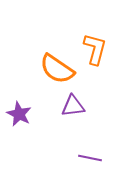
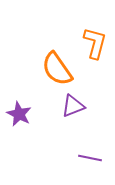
orange L-shape: moved 6 px up
orange semicircle: rotated 21 degrees clockwise
purple triangle: rotated 15 degrees counterclockwise
